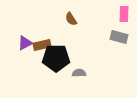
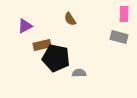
brown semicircle: moved 1 px left
purple triangle: moved 17 px up
black pentagon: rotated 12 degrees clockwise
